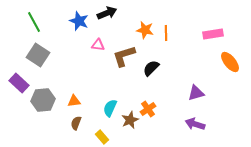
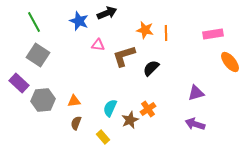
yellow rectangle: moved 1 px right
